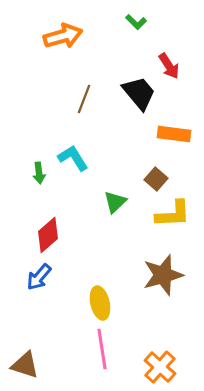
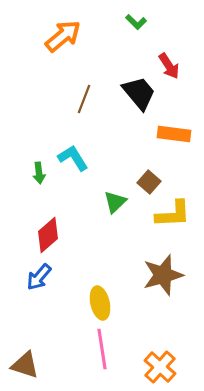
orange arrow: rotated 24 degrees counterclockwise
brown square: moved 7 px left, 3 px down
